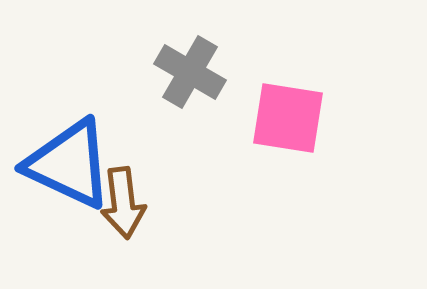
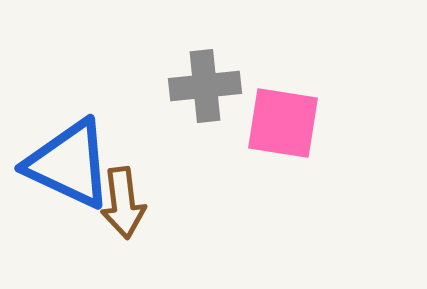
gray cross: moved 15 px right, 14 px down; rotated 36 degrees counterclockwise
pink square: moved 5 px left, 5 px down
